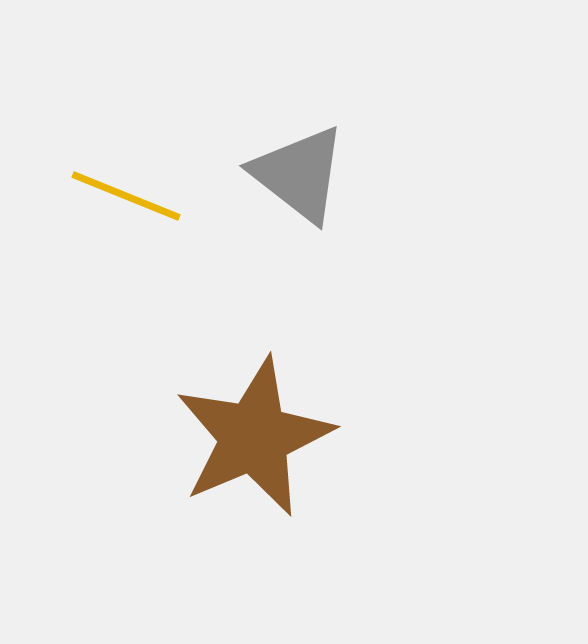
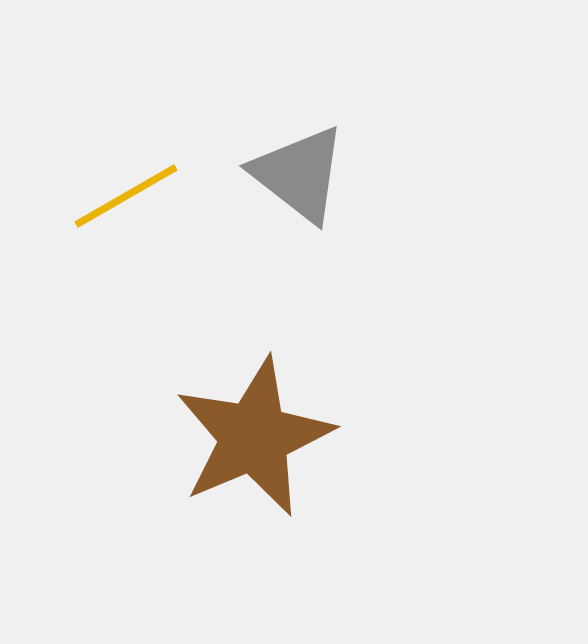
yellow line: rotated 52 degrees counterclockwise
